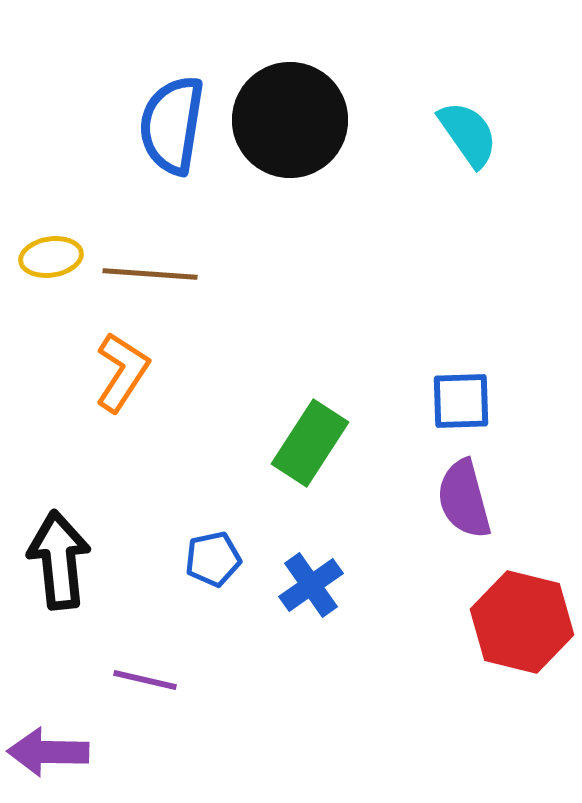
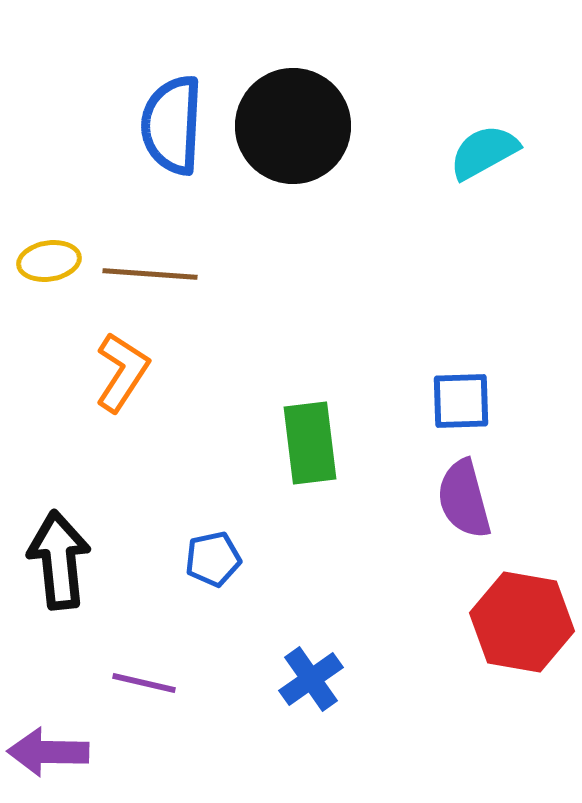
black circle: moved 3 px right, 6 px down
blue semicircle: rotated 6 degrees counterclockwise
cyan semicircle: moved 16 px right, 18 px down; rotated 84 degrees counterclockwise
yellow ellipse: moved 2 px left, 4 px down
green rectangle: rotated 40 degrees counterclockwise
blue cross: moved 94 px down
red hexagon: rotated 4 degrees counterclockwise
purple line: moved 1 px left, 3 px down
